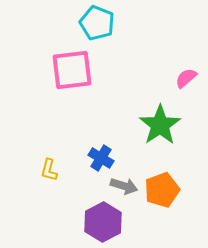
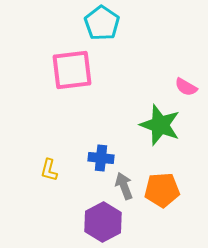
cyan pentagon: moved 5 px right; rotated 12 degrees clockwise
pink semicircle: moved 9 px down; rotated 110 degrees counterclockwise
green star: rotated 18 degrees counterclockwise
blue cross: rotated 25 degrees counterclockwise
gray arrow: rotated 128 degrees counterclockwise
orange pentagon: rotated 16 degrees clockwise
